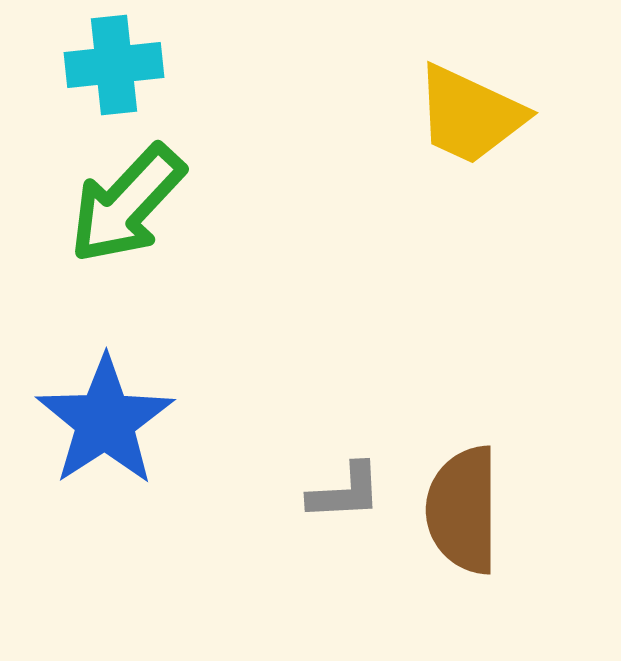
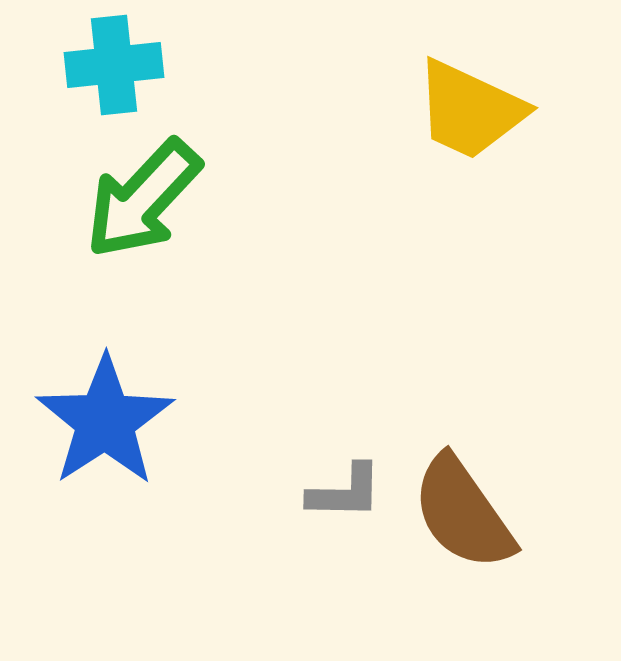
yellow trapezoid: moved 5 px up
green arrow: moved 16 px right, 5 px up
gray L-shape: rotated 4 degrees clockwise
brown semicircle: moved 3 px down; rotated 35 degrees counterclockwise
